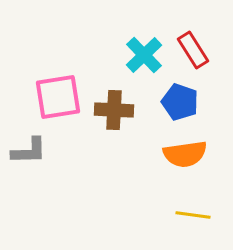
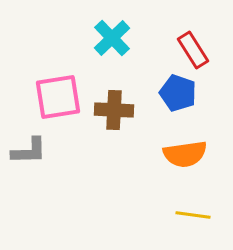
cyan cross: moved 32 px left, 17 px up
blue pentagon: moved 2 px left, 9 px up
